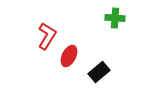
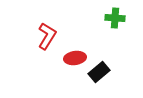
red ellipse: moved 6 px right, 2 px down; rotated 55 degrees clockwise
